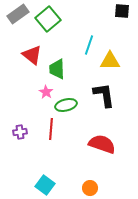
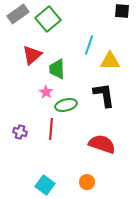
red triangle: rotated 40 degrees clockwise
purple cross: rotated 24 degrees clockwise
orange circle: moved 3 px left, 6 px up
